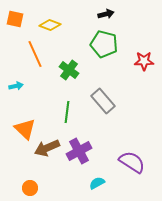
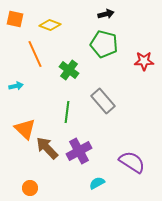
brown arrow: rotated 70 degrees clockwise
